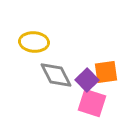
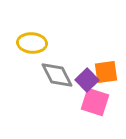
yellow ellipse: moved 2 px left, 1 px down
gray diamond: moved 1 px right
pink square: moved 3 px right, 1 px up
